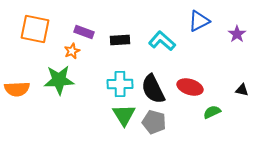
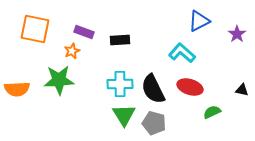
cyan L-shape: moved 20 px right, 12 px down
gray pentagon: moved 1 px down
